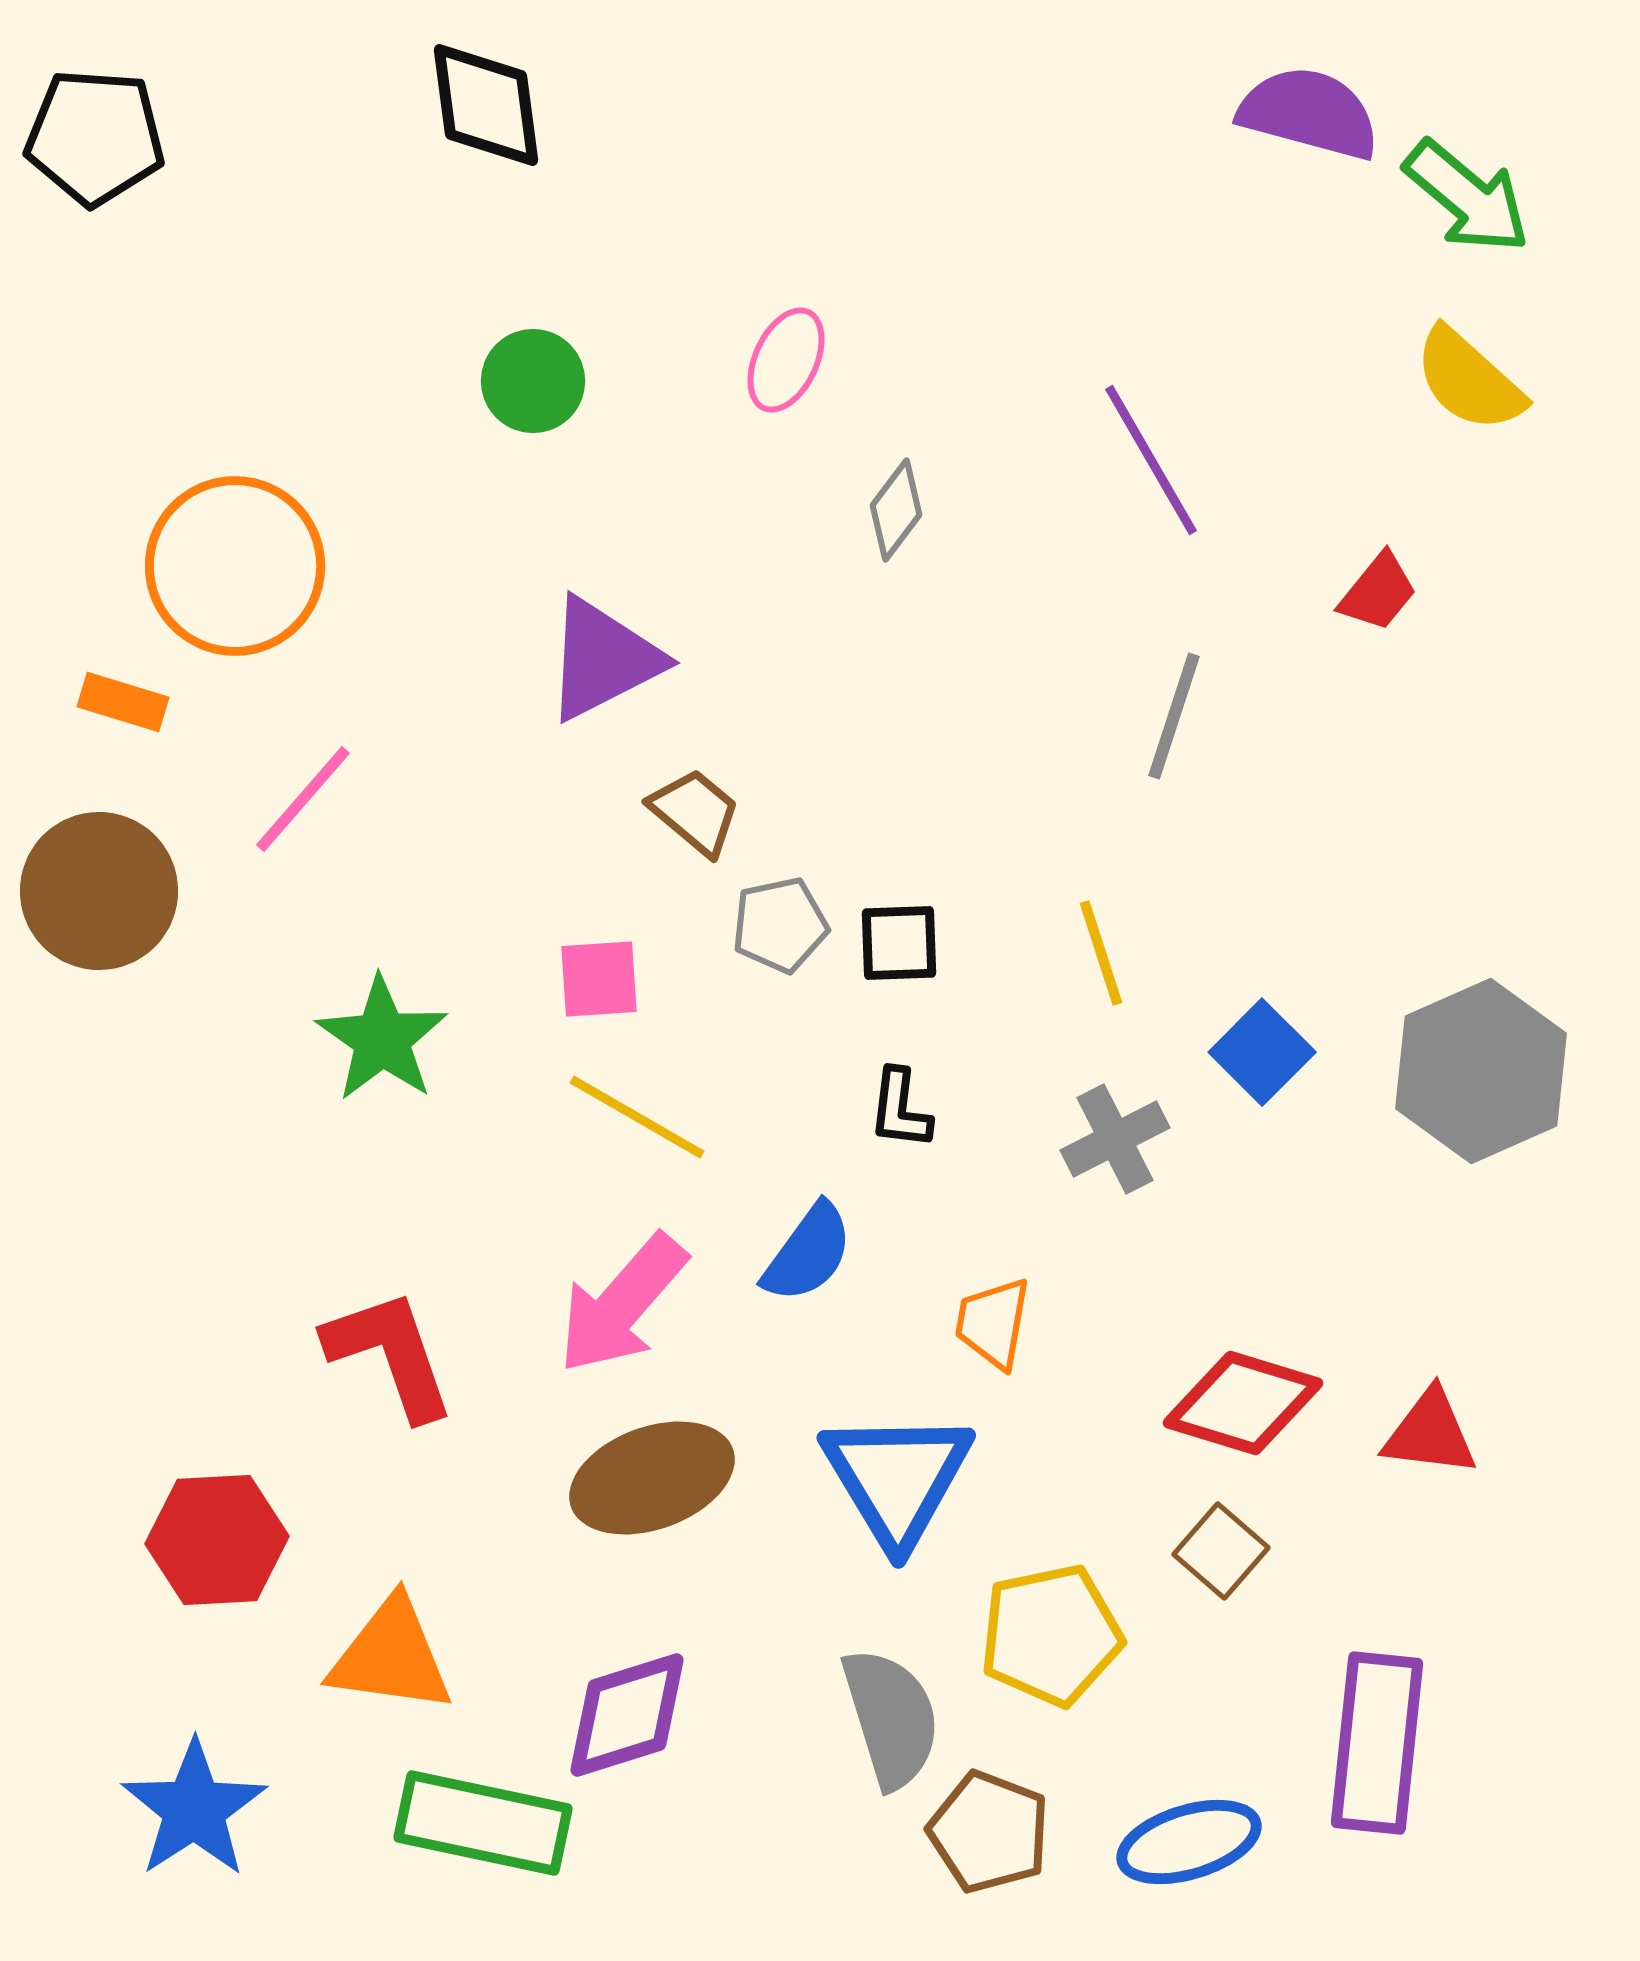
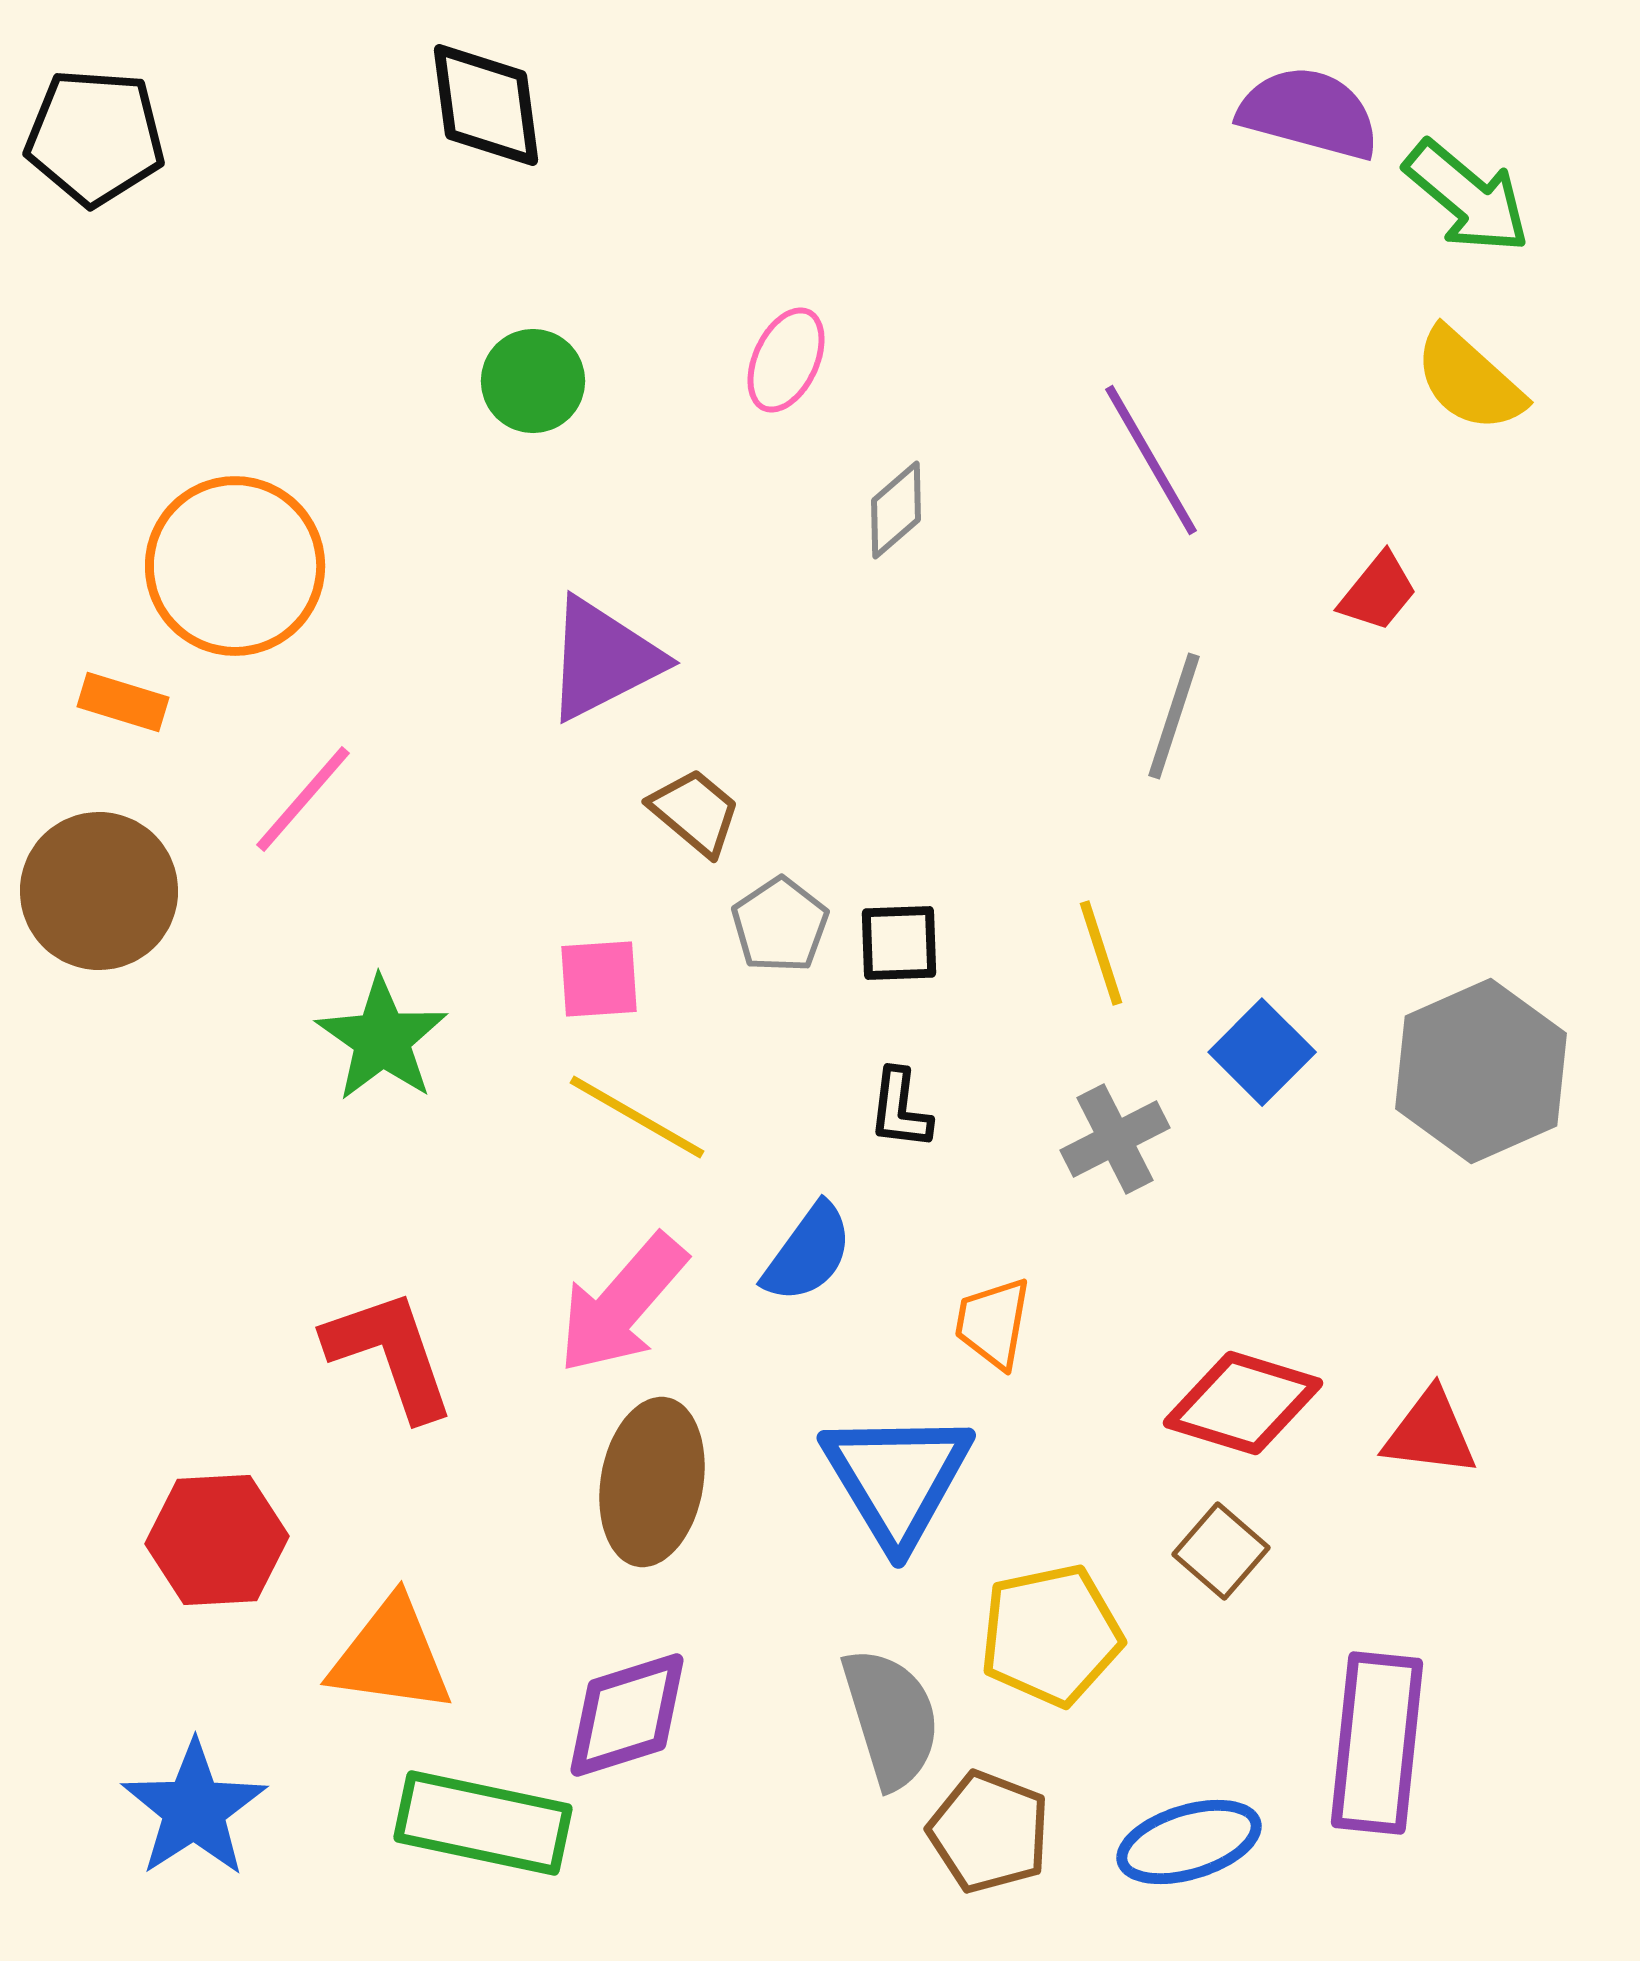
gray diamond at (896, 510): rotated 12 degrees clockwise
gray pentagon at (780, 925): rotated 22 degrees counterclockwise
brown ellipse at (652, 1478): moved 4 px down; rotated 60 degrees counterclockwise
